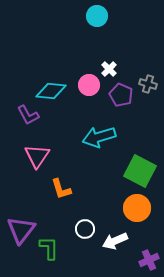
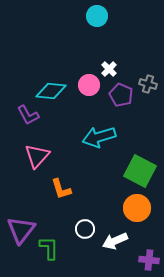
pink triangle: rotated 8 degrees clockwise
purple cross: rotated 30 degrees clockwise
